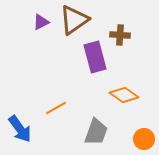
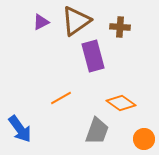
brown triangle: moved 2 px right, 1 px down
brown cross: moved 8 px up
purple rectangle: moved 2 px left, 1 px up
orange diamond: moved 3 px left, 8 px down
orange line: moved 5 px right, 10 px up
gray trapezoid: moved 1 px right, 1 px up
